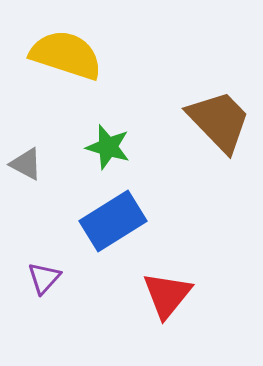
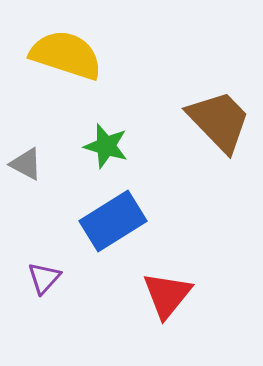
green star: moved 2 px left, 1 px up
